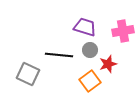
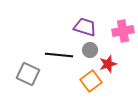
orange square: moved 1 px right
